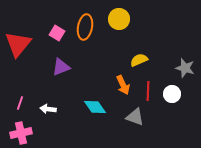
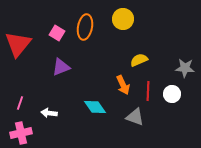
yellow circle: moved 4 px right
gray star: rotated 12 degrees counterclockwise
white arrow: moved 1 px right, 4 px down
